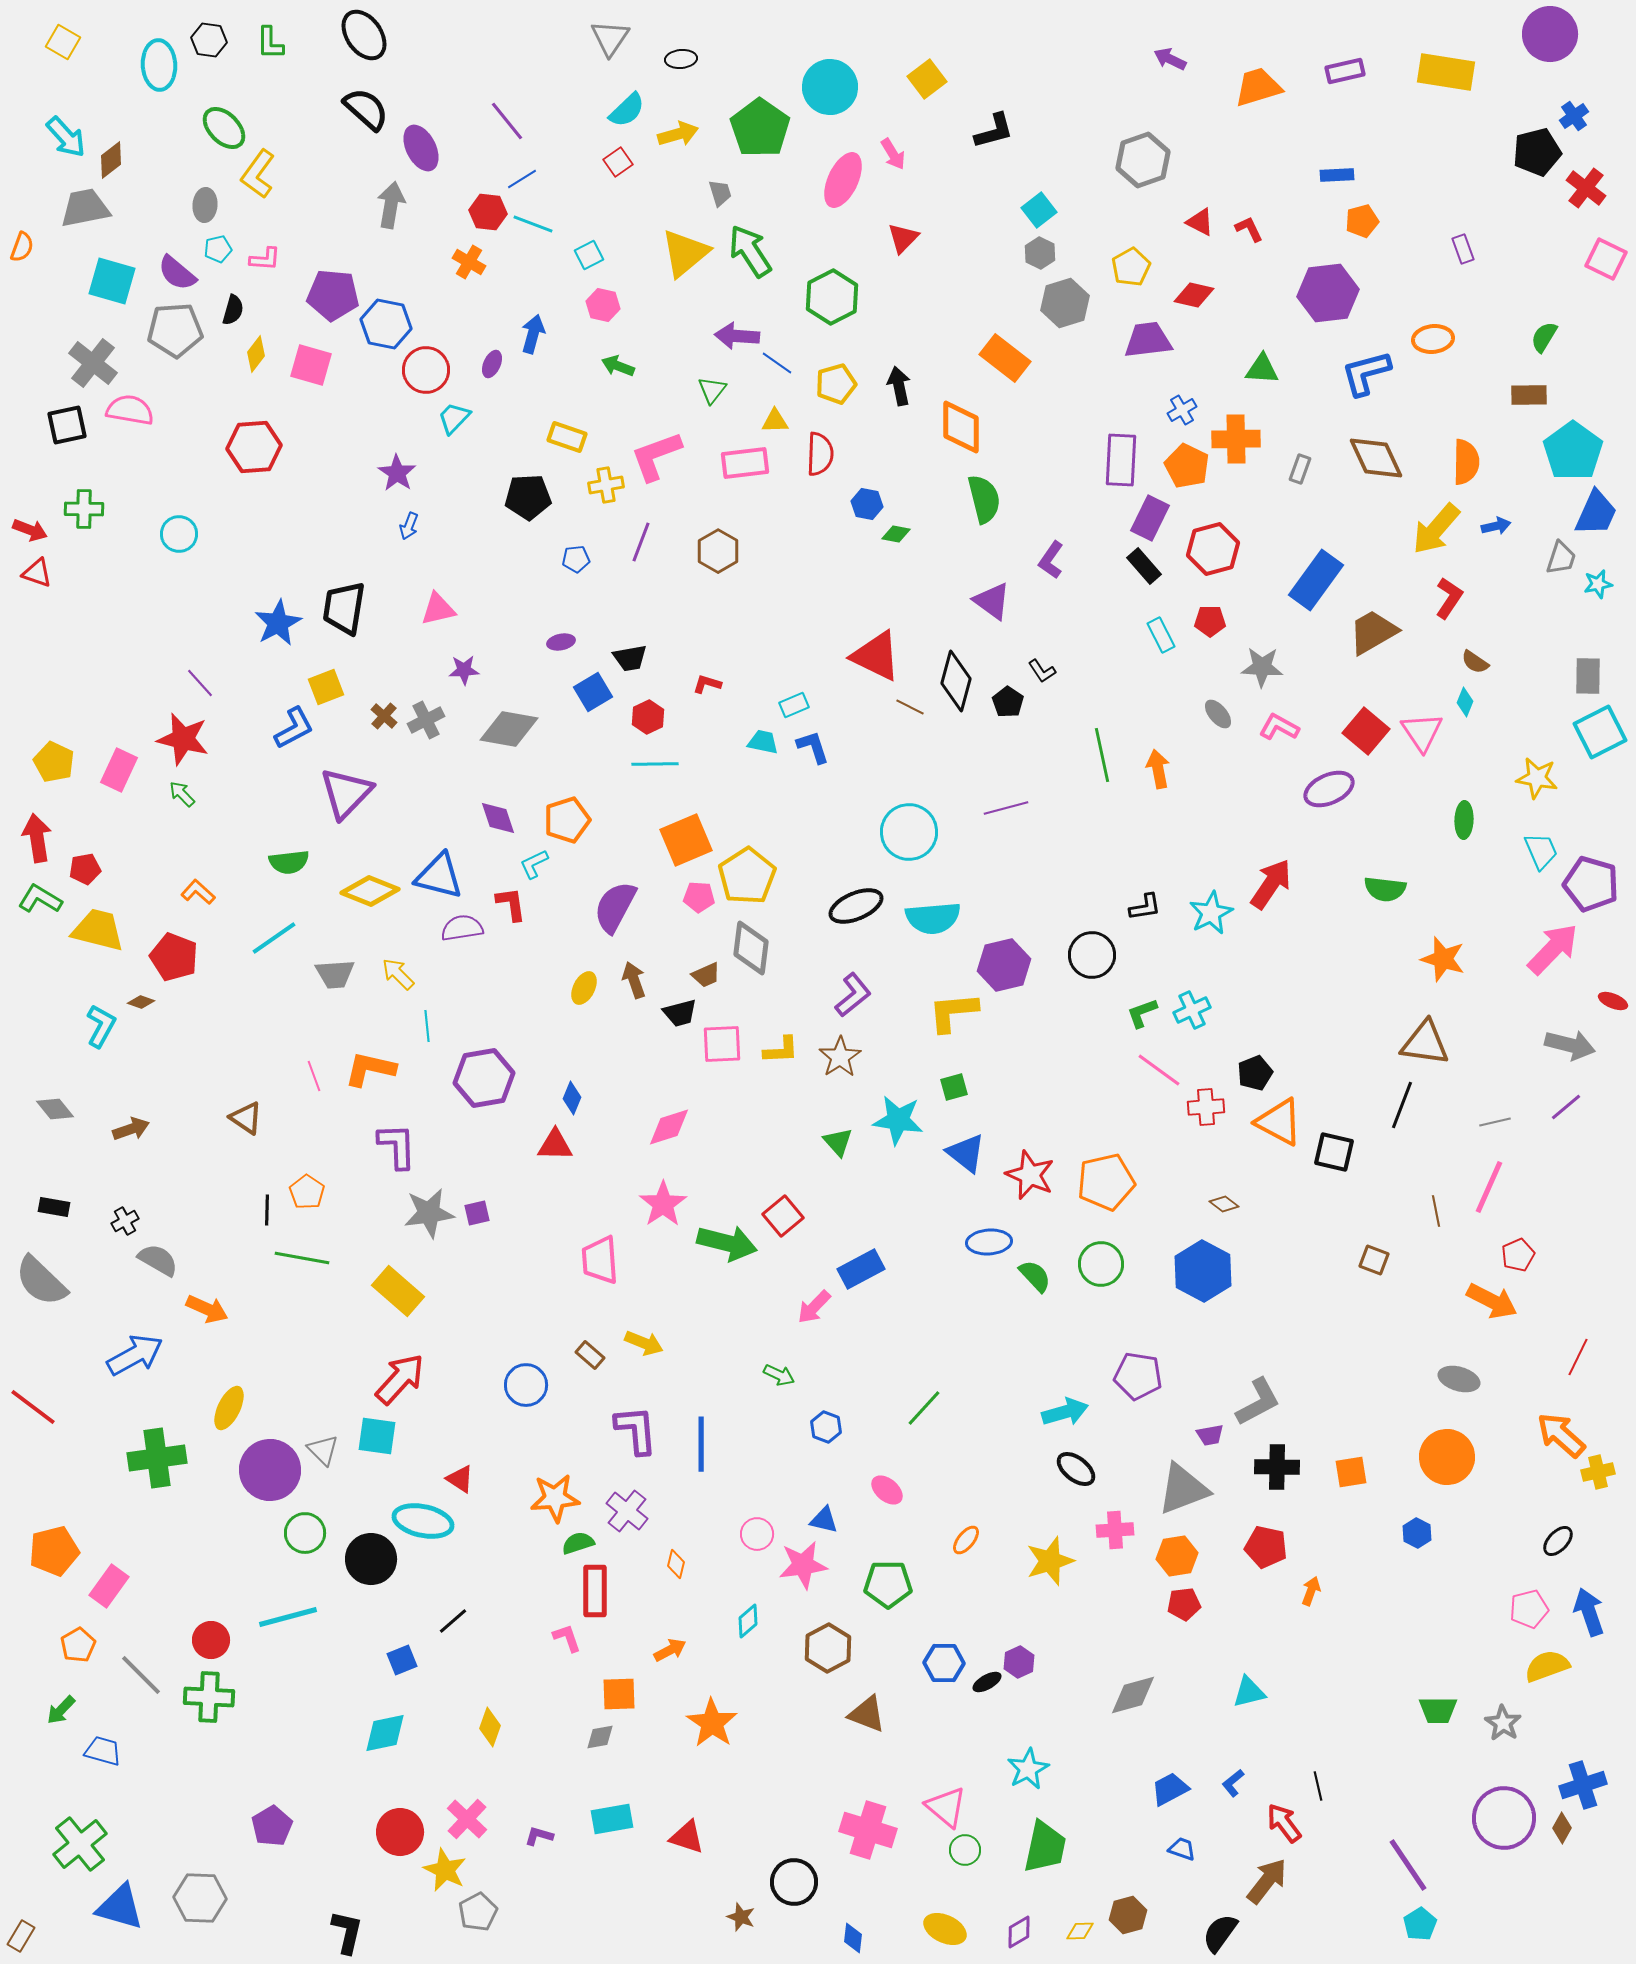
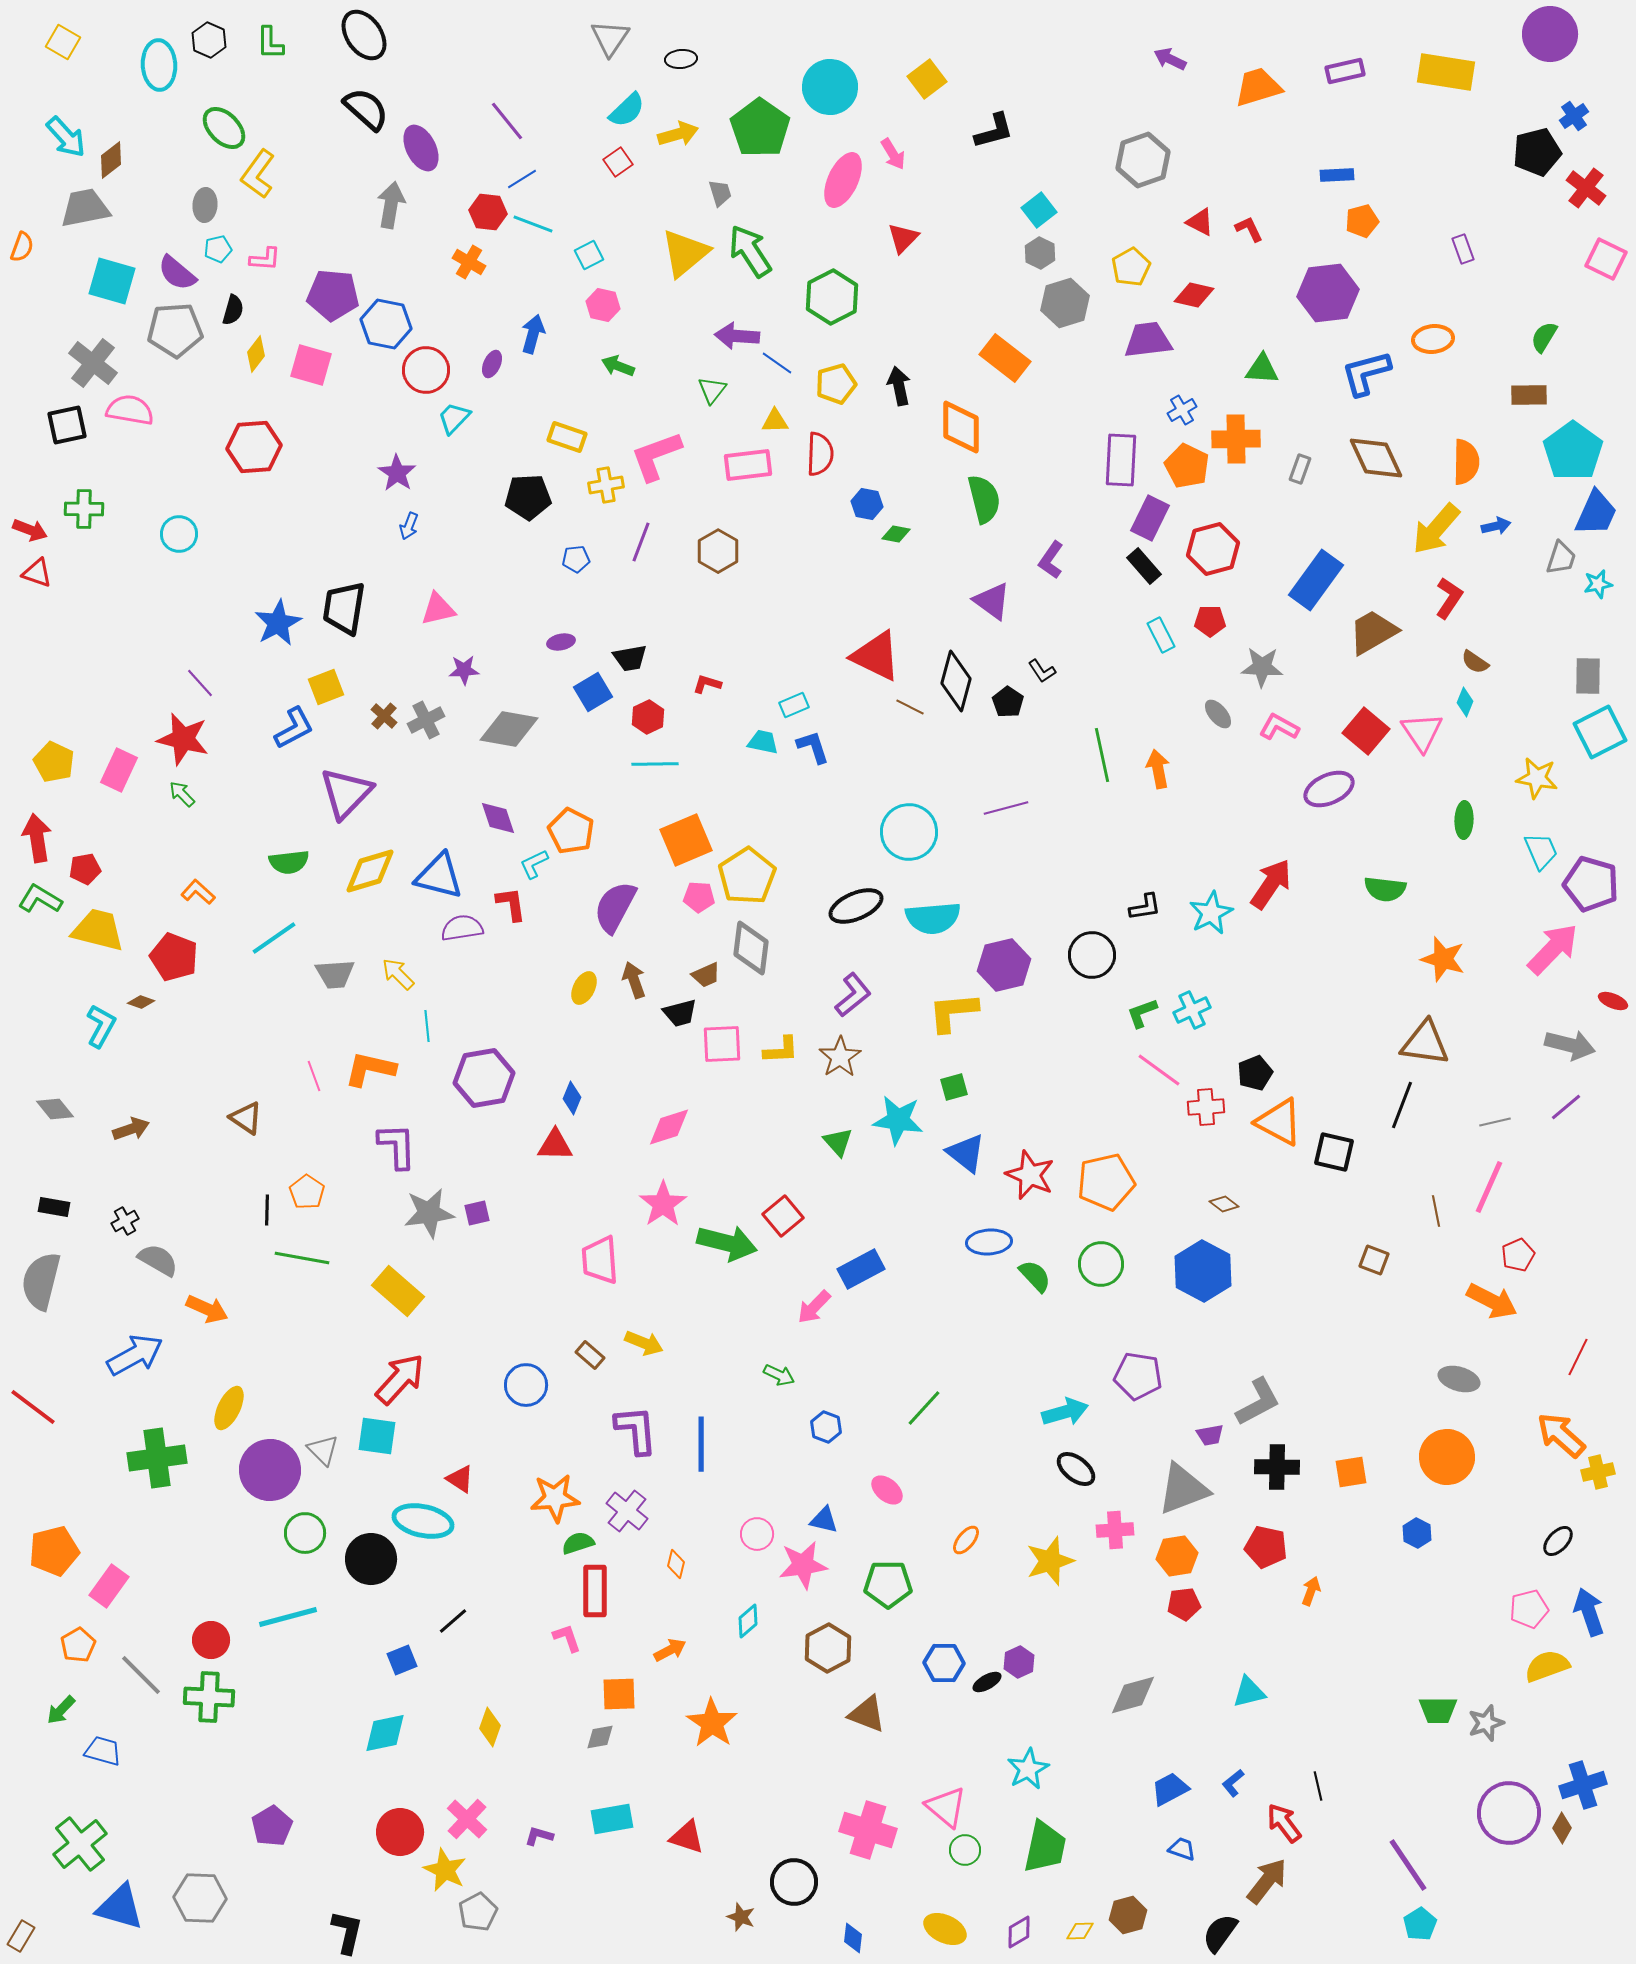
black hexagon at (209, 40): rotated 16 degrees clockwise
pink rectangle at (745, 463): moved 3 px right, 2 px down
orange pentagon at (567, 820): moved 4 px right, 11 px down; rotated 27 degrees counterclockwise
yellow diamond at (370, 891): moved 20 px up; rotated 38 degrees counterclockwise
gray semicircle at (41, 1281): rotated 60 degrees clockwise
gray star at (1503, 1723): moved 17 px left; rotated 21 degrees clockwise
purple circle at (1504, 1818): moved 5 px right, 5 px up
